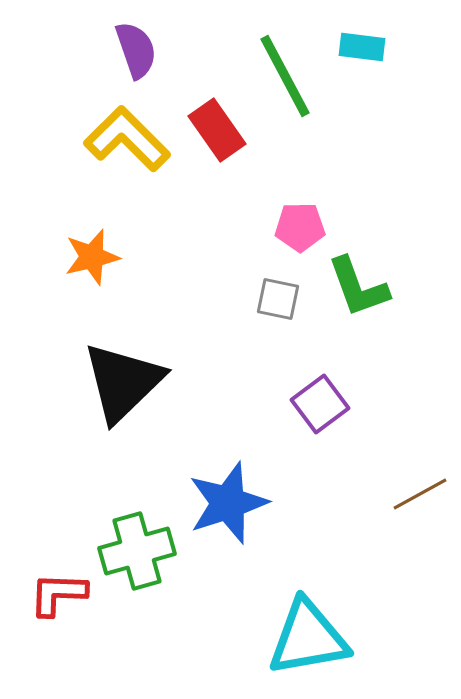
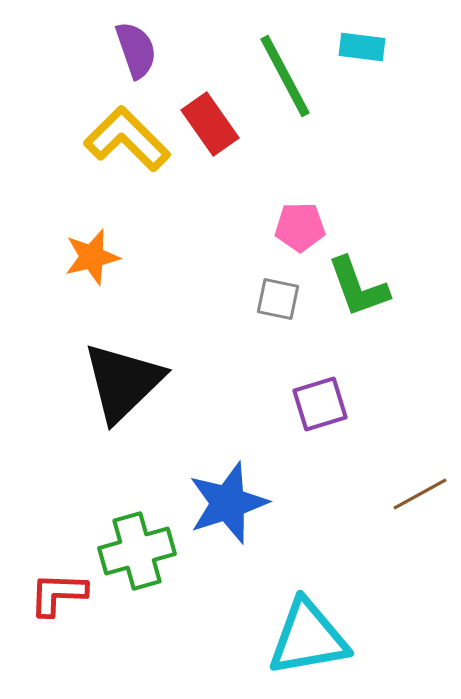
red rectangle: moved 7 px left, 6 px up
purple square: rotated 20 degrees clockwise
